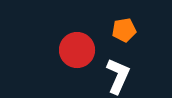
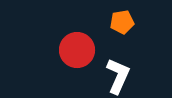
orange pentagon: moved 2 px left, 8 px up
